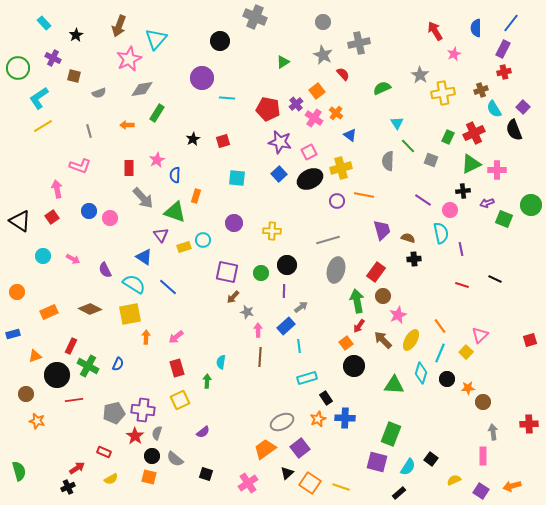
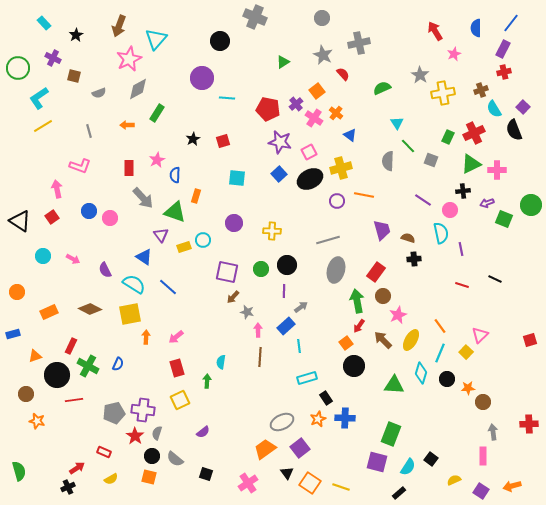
gray circle at (323, 22): moved 1 px left, 4 px up
gray diamond at (142, 89): moved 4 px left; rotated 20 degrees counterclockwise
green circle at (261, 273): moved 4 px up
black triangle at (287, 473): rotated 24 degrees counterclockwise
